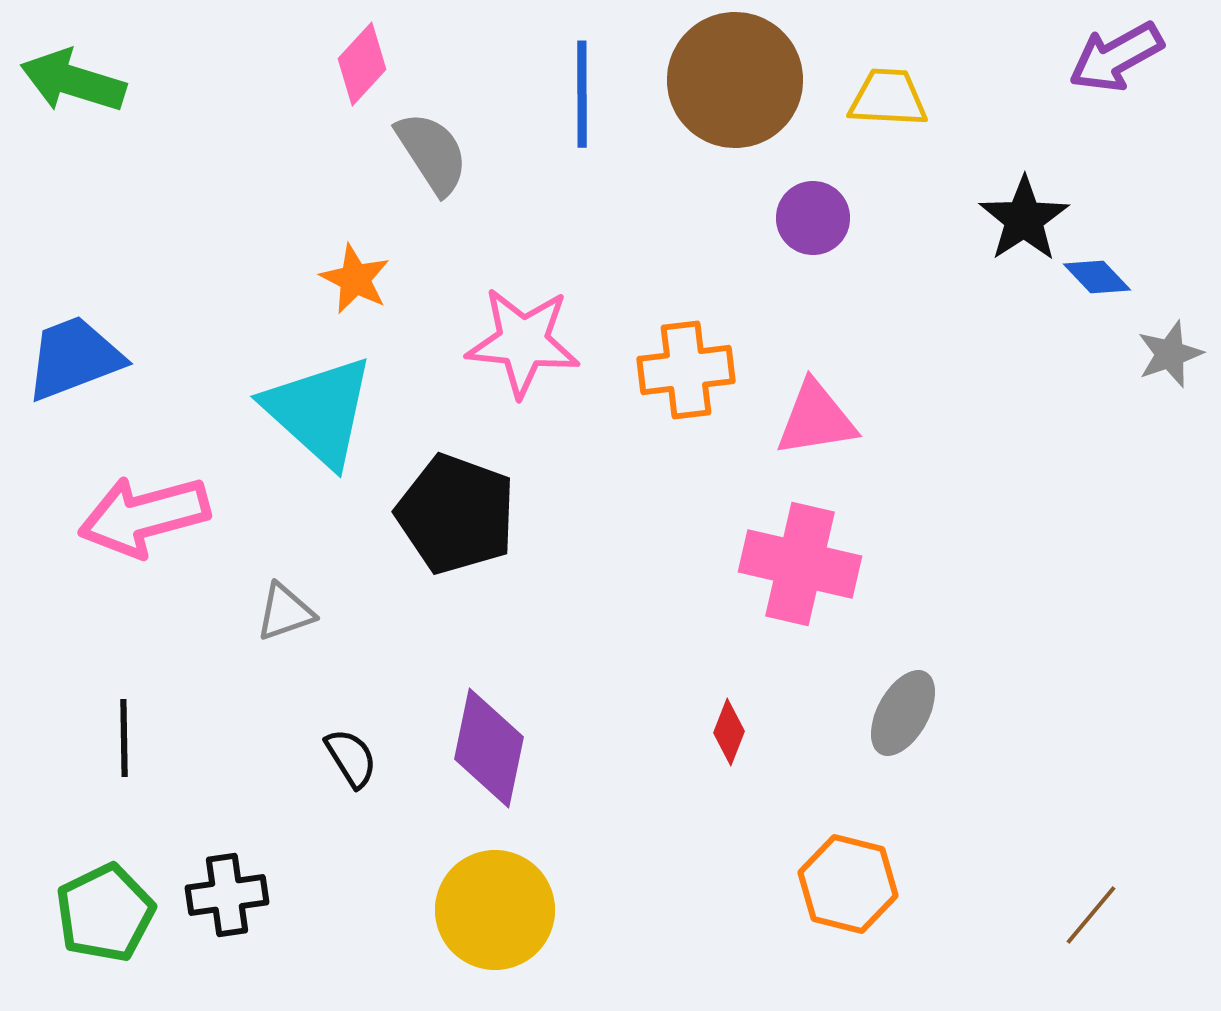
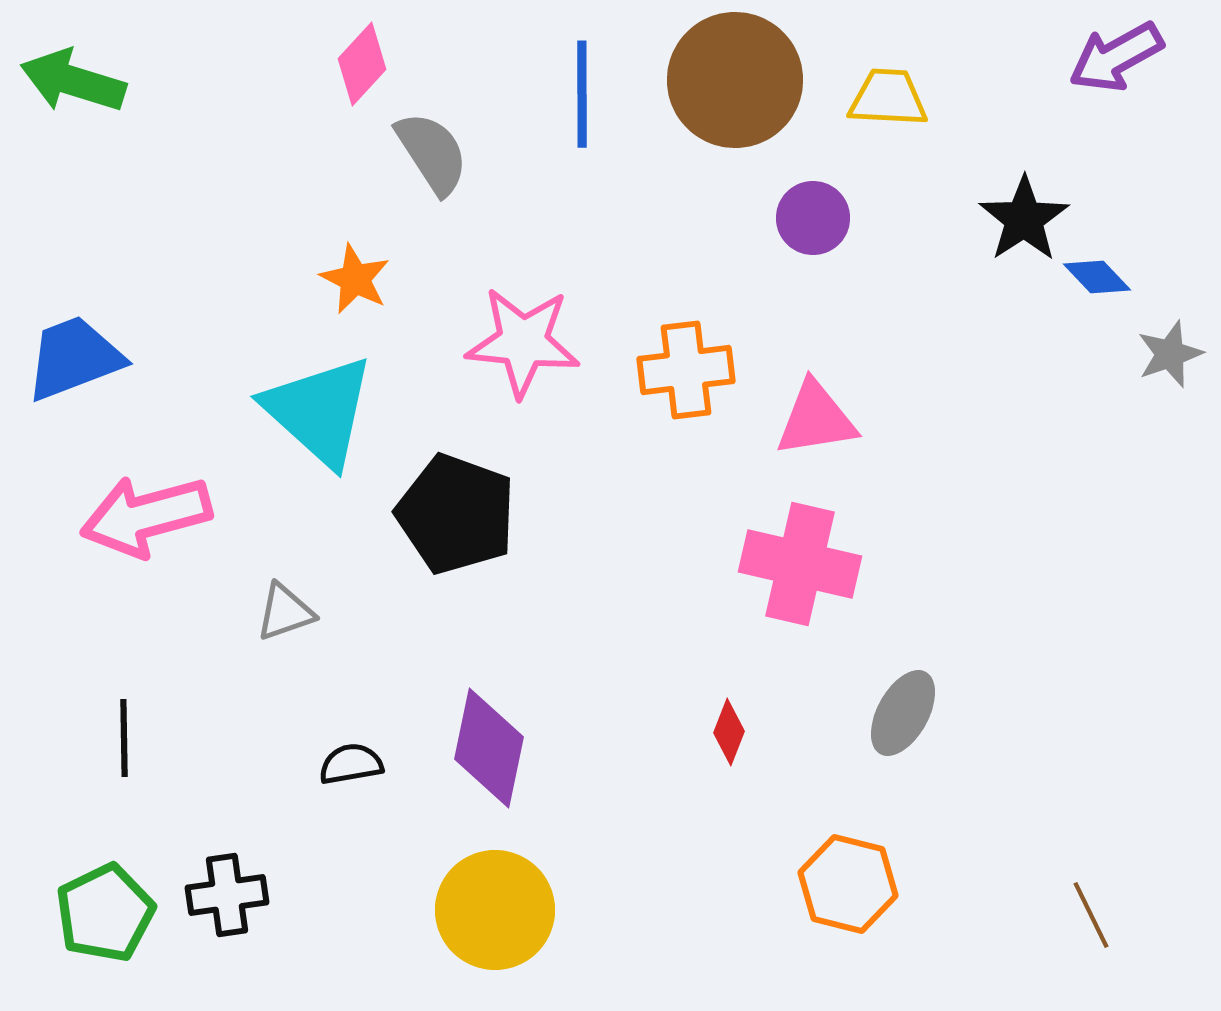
pink arrow: moved 2 px right
black semicircle: moved 6 px down; rotated 68 degrees counterclockwise
brown line: rotated 66 degrees counterclockwise
